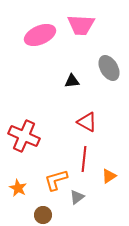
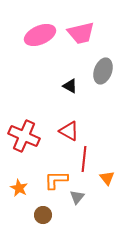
pink trapezoid: moved 8 px down; rotated 16 degrees counterclockwise
gray ellipse: moved 6 px left, 3 px down; rotated 50 degrees clockwise
black triangle: moved 2 px left, 5 px down; rotated 35 degrees clockwise
red triangle: moved 18 px left, 9 px down
orange triangle: moved 2 px left, 2 px down; rotated 35 degrees counterclockwise
orange L-shape: rotated 15 degrees clockwise
orange star: moved 1 px right
gray triangle: rotated 14 degrees counterclockwise
